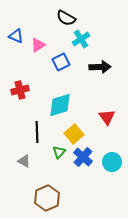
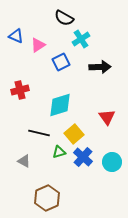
black semicircle: moved 2 px left
black line: moved 2 px right, 1 px down; rotated 75 degrees counterclockwise
green triangle: rotated 32 degrees clockwise
